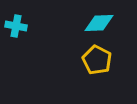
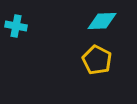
cyan diamond: moved 3 px right, 2 px up
